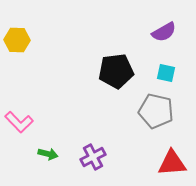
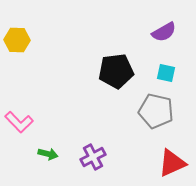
red triangle: rotated 20 degrees counterclockwise
